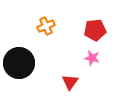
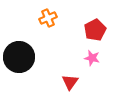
orange cross: moved 2 px right, 8 px up
red pentagon: rotated 20 degrees counterclockwise
black circle: moved 6 px up
